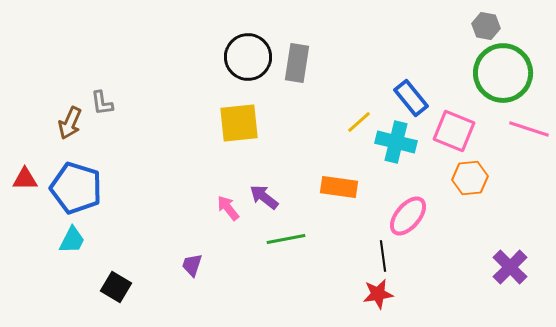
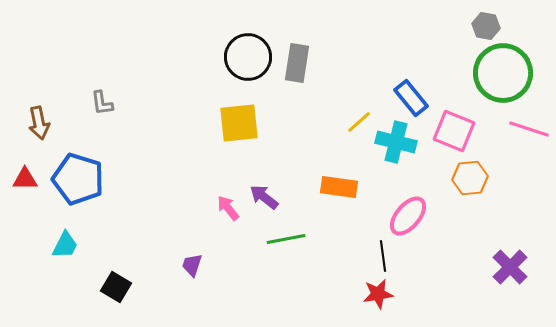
brown arrow: moved 31 px left; rotated 36 degrees counterclockwise
blue pentagon: moved 2 px right, 9 px up
cyan trapezoid: moved 7 px left, 5 px down
